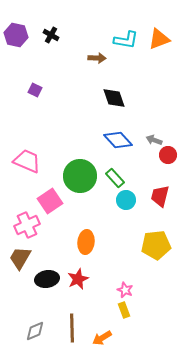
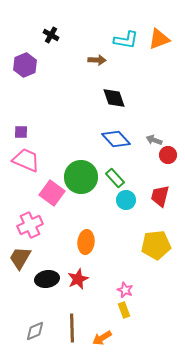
purple hexagon: moved 9 px right, 30 px down; rotated 25 degrees clockwise
brown arrow: moved 2 px down
purple square: moved 14 px left, 42 px down; rotated 24 degrees counterclockwise
blue diamond: moved 2 px left, 1 px up
pink trapezoid: moved 1 px left, 1 px up
green circle: moved 1 px right, 1 px down
pink square: moved 2 px right, 8 px up; rotated 20 degrees counterclockwise
pink cross: moved 3 px right
